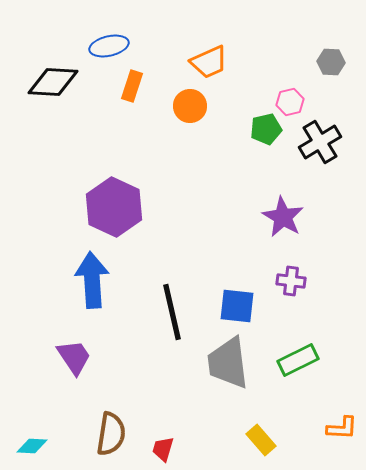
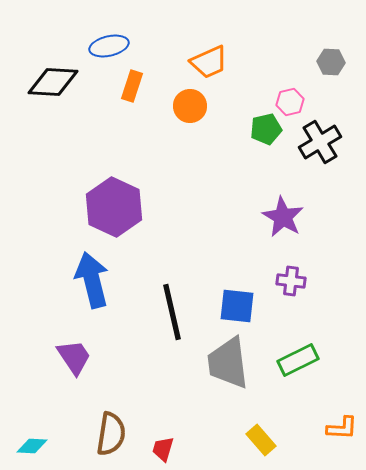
blue arrow: rotated 10 degrees counterclockwise
